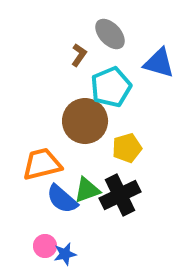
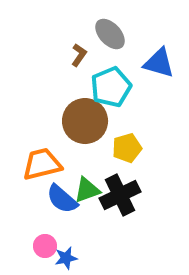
blue star: moved 1 px right, 4 px down
